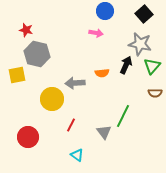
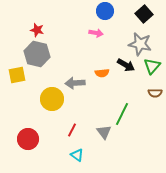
red star: moved 11 px right
black arrow: rotated 96 degrees clockwise
green line: moved 1 px left, 2 px up
red line: moved 1 px right, 5 px down
red circle: moved 2 px down
